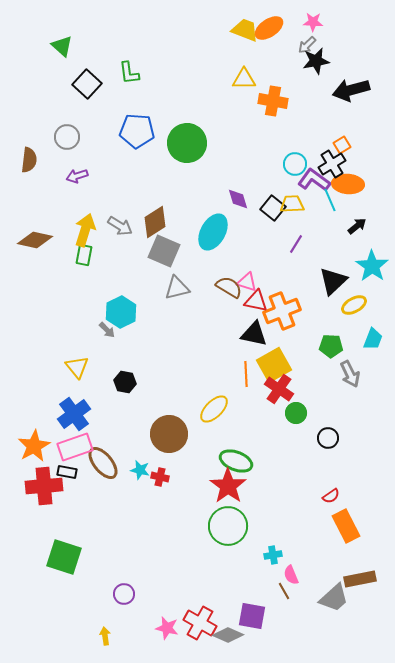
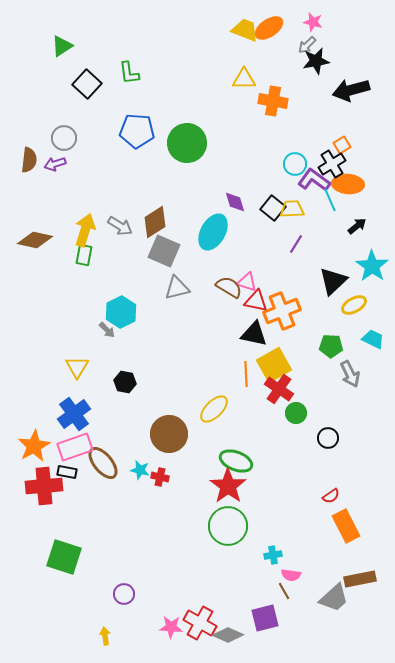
pink star at (313, 22): rotated 12 degrees clockwise
green triangle at (62, 46): rotated 45 degrees clockwise
gray circle at (67, 137): moved 3 px left, 1 px down
purple arrow at (77, 176): moved 22 px left, 12 px up
purple diamond at (238, 199): moved 3 px left, 3 px down
yellow trapezoid at (292, 204): moved 5 px down
cyan trapezoid at (373, 339): rotated 85 degrees counterclockwise
yellow triangle at (77, 367): rotated 10 degrees clockwise
pink semicircle at (291, 575): rotated 60 degrees counterclockwise
purple square at (252, 616): moved 13 px right, 2 px down; rotated 24 degrees counterclockwise
pink star at (167, 628): moved 4 px right, 1 px up; rotated 10 degrees counterclockwise
